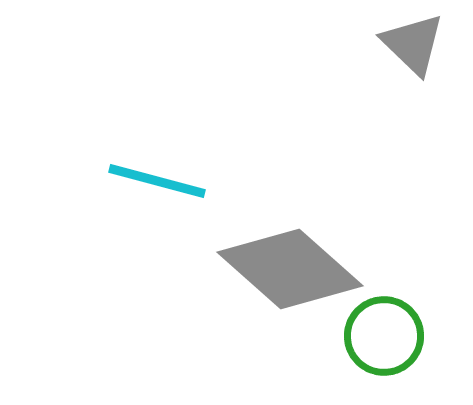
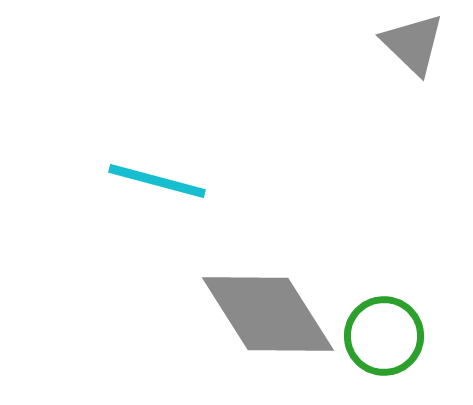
gray diamond: moved 22 px left, 45 px down; rotated 16 degrees clockwise
